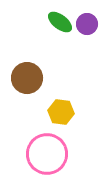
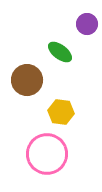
green ellipse: moved 30 px down
brown circle: moved 2 px down
